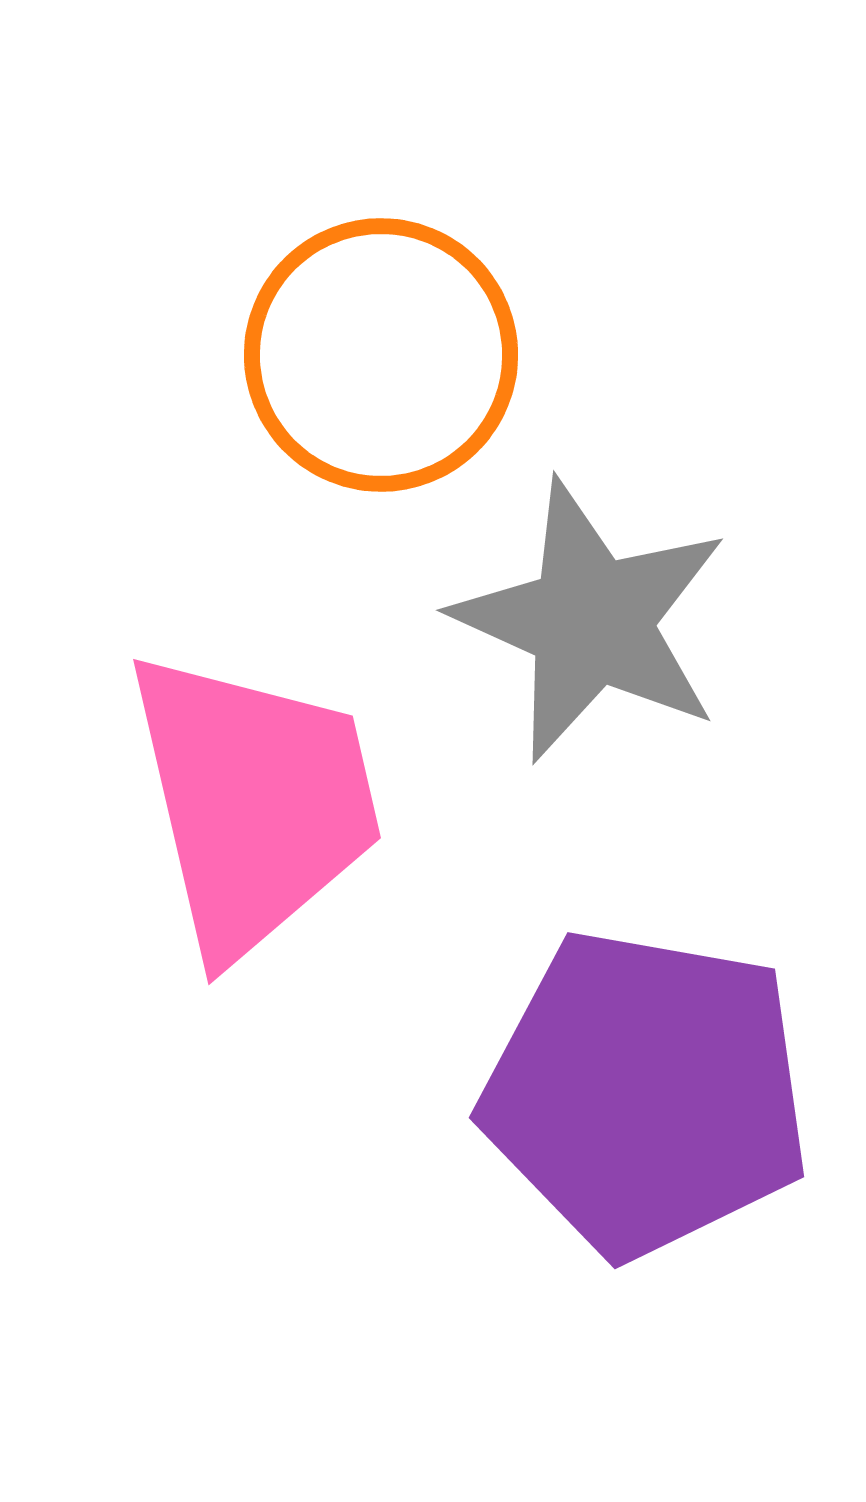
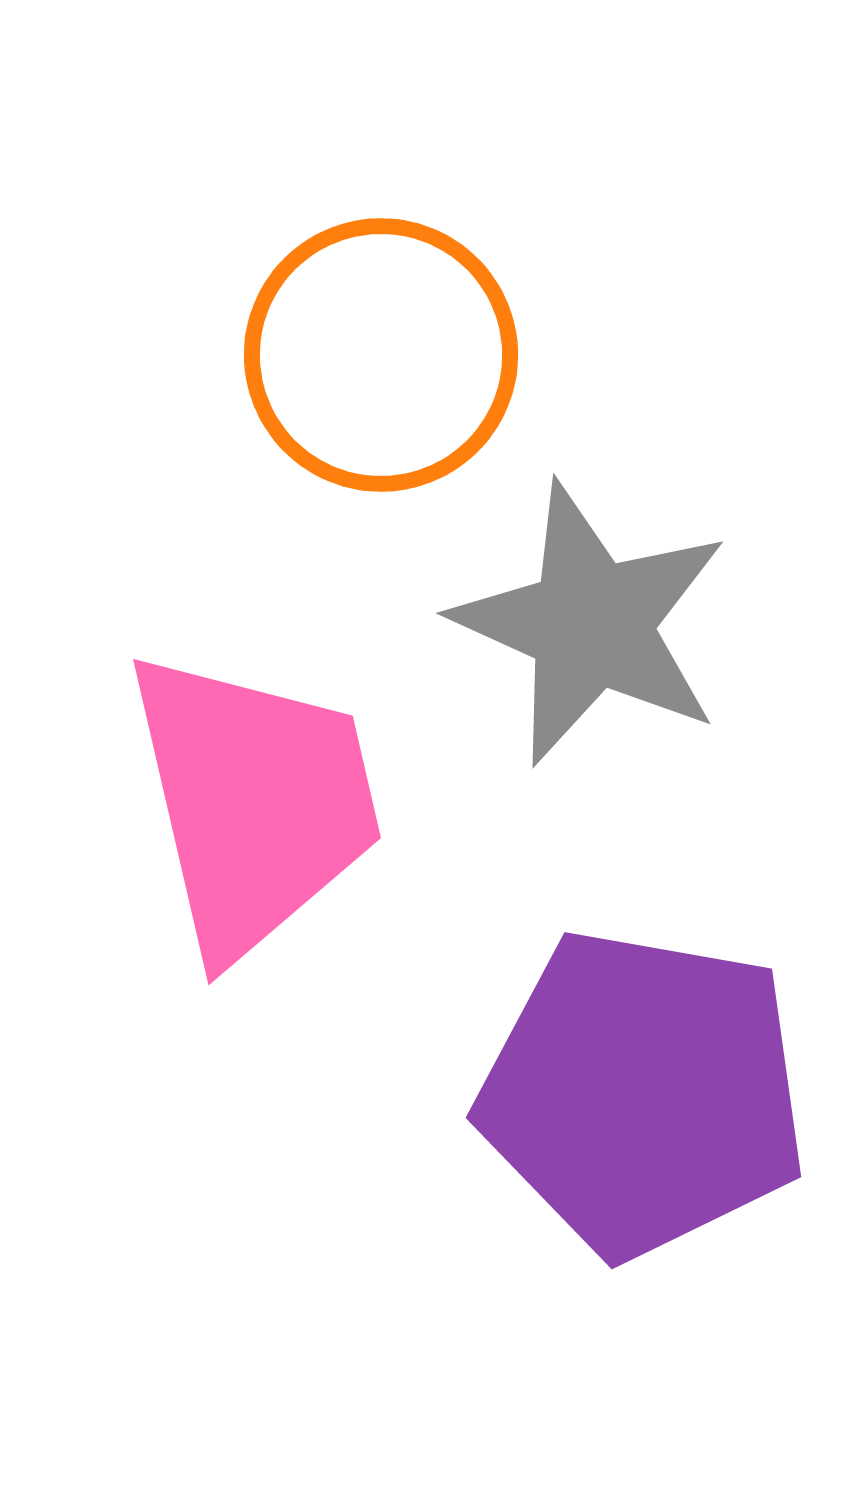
gray star: moved 3 px down
purple pentagon: moved 3 px left
